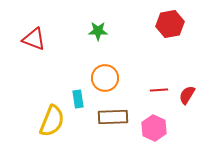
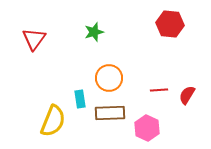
red hexagon: rotated 16 degrees clockwise
green star: moved 4 px left, 1 px down; rotated 18 degrees counterclockwise
red triangle: rotated 45 degrees clockwise
orange circle: moved 4 px right
cyan rectangle: moved 2 px right
brown rectangle: moved 3 px left, 4 px up
yellow semicircle: moved 1 px right
pink hexagon: moved 7 px left
